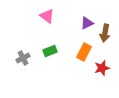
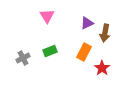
pink triangle: rotated 21 degrees clockwise
red star: rotated 21 degrees counterclockwise
